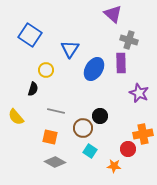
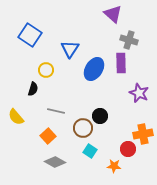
orange square: moved 2 px left, 1 px up; rotated 35 degrees clockwise
